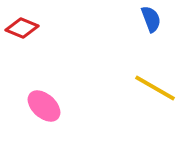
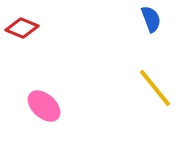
yellow line: rotated 21 degrees clockwise
